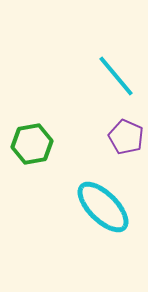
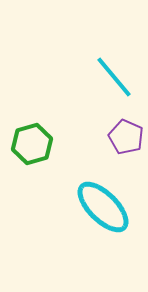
cyan line: moved 2 px left, 1 px down
green hexagon: rotated 6 degrees counterclockwise
